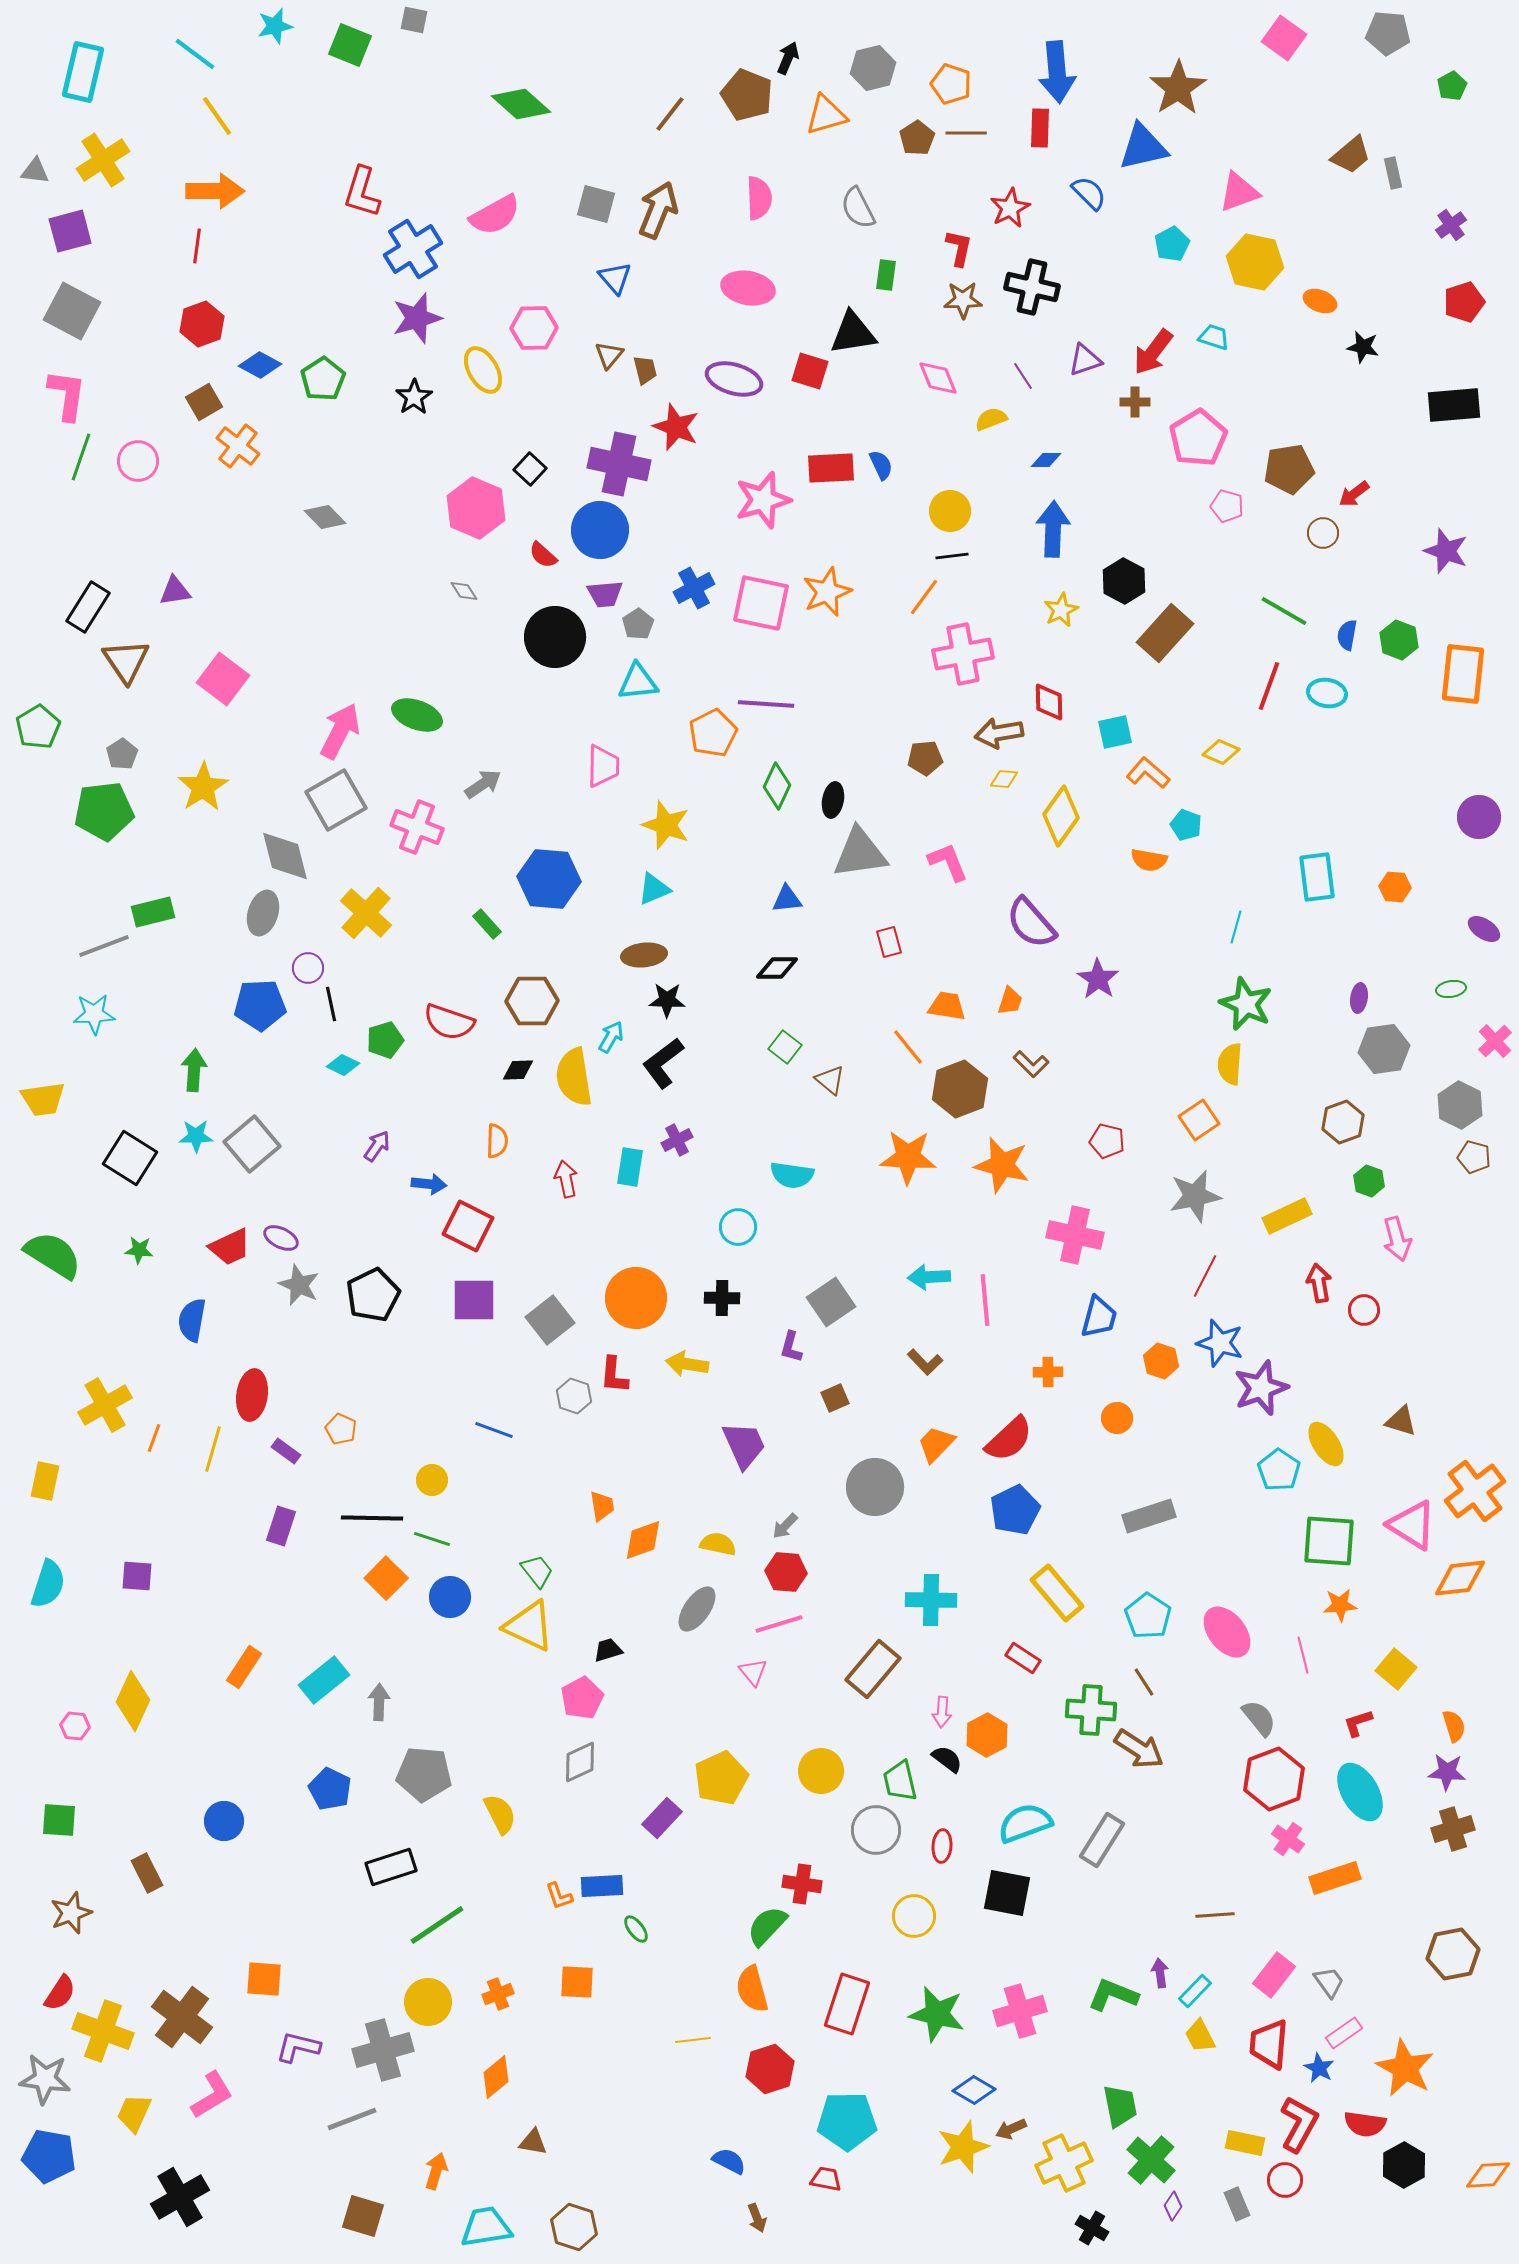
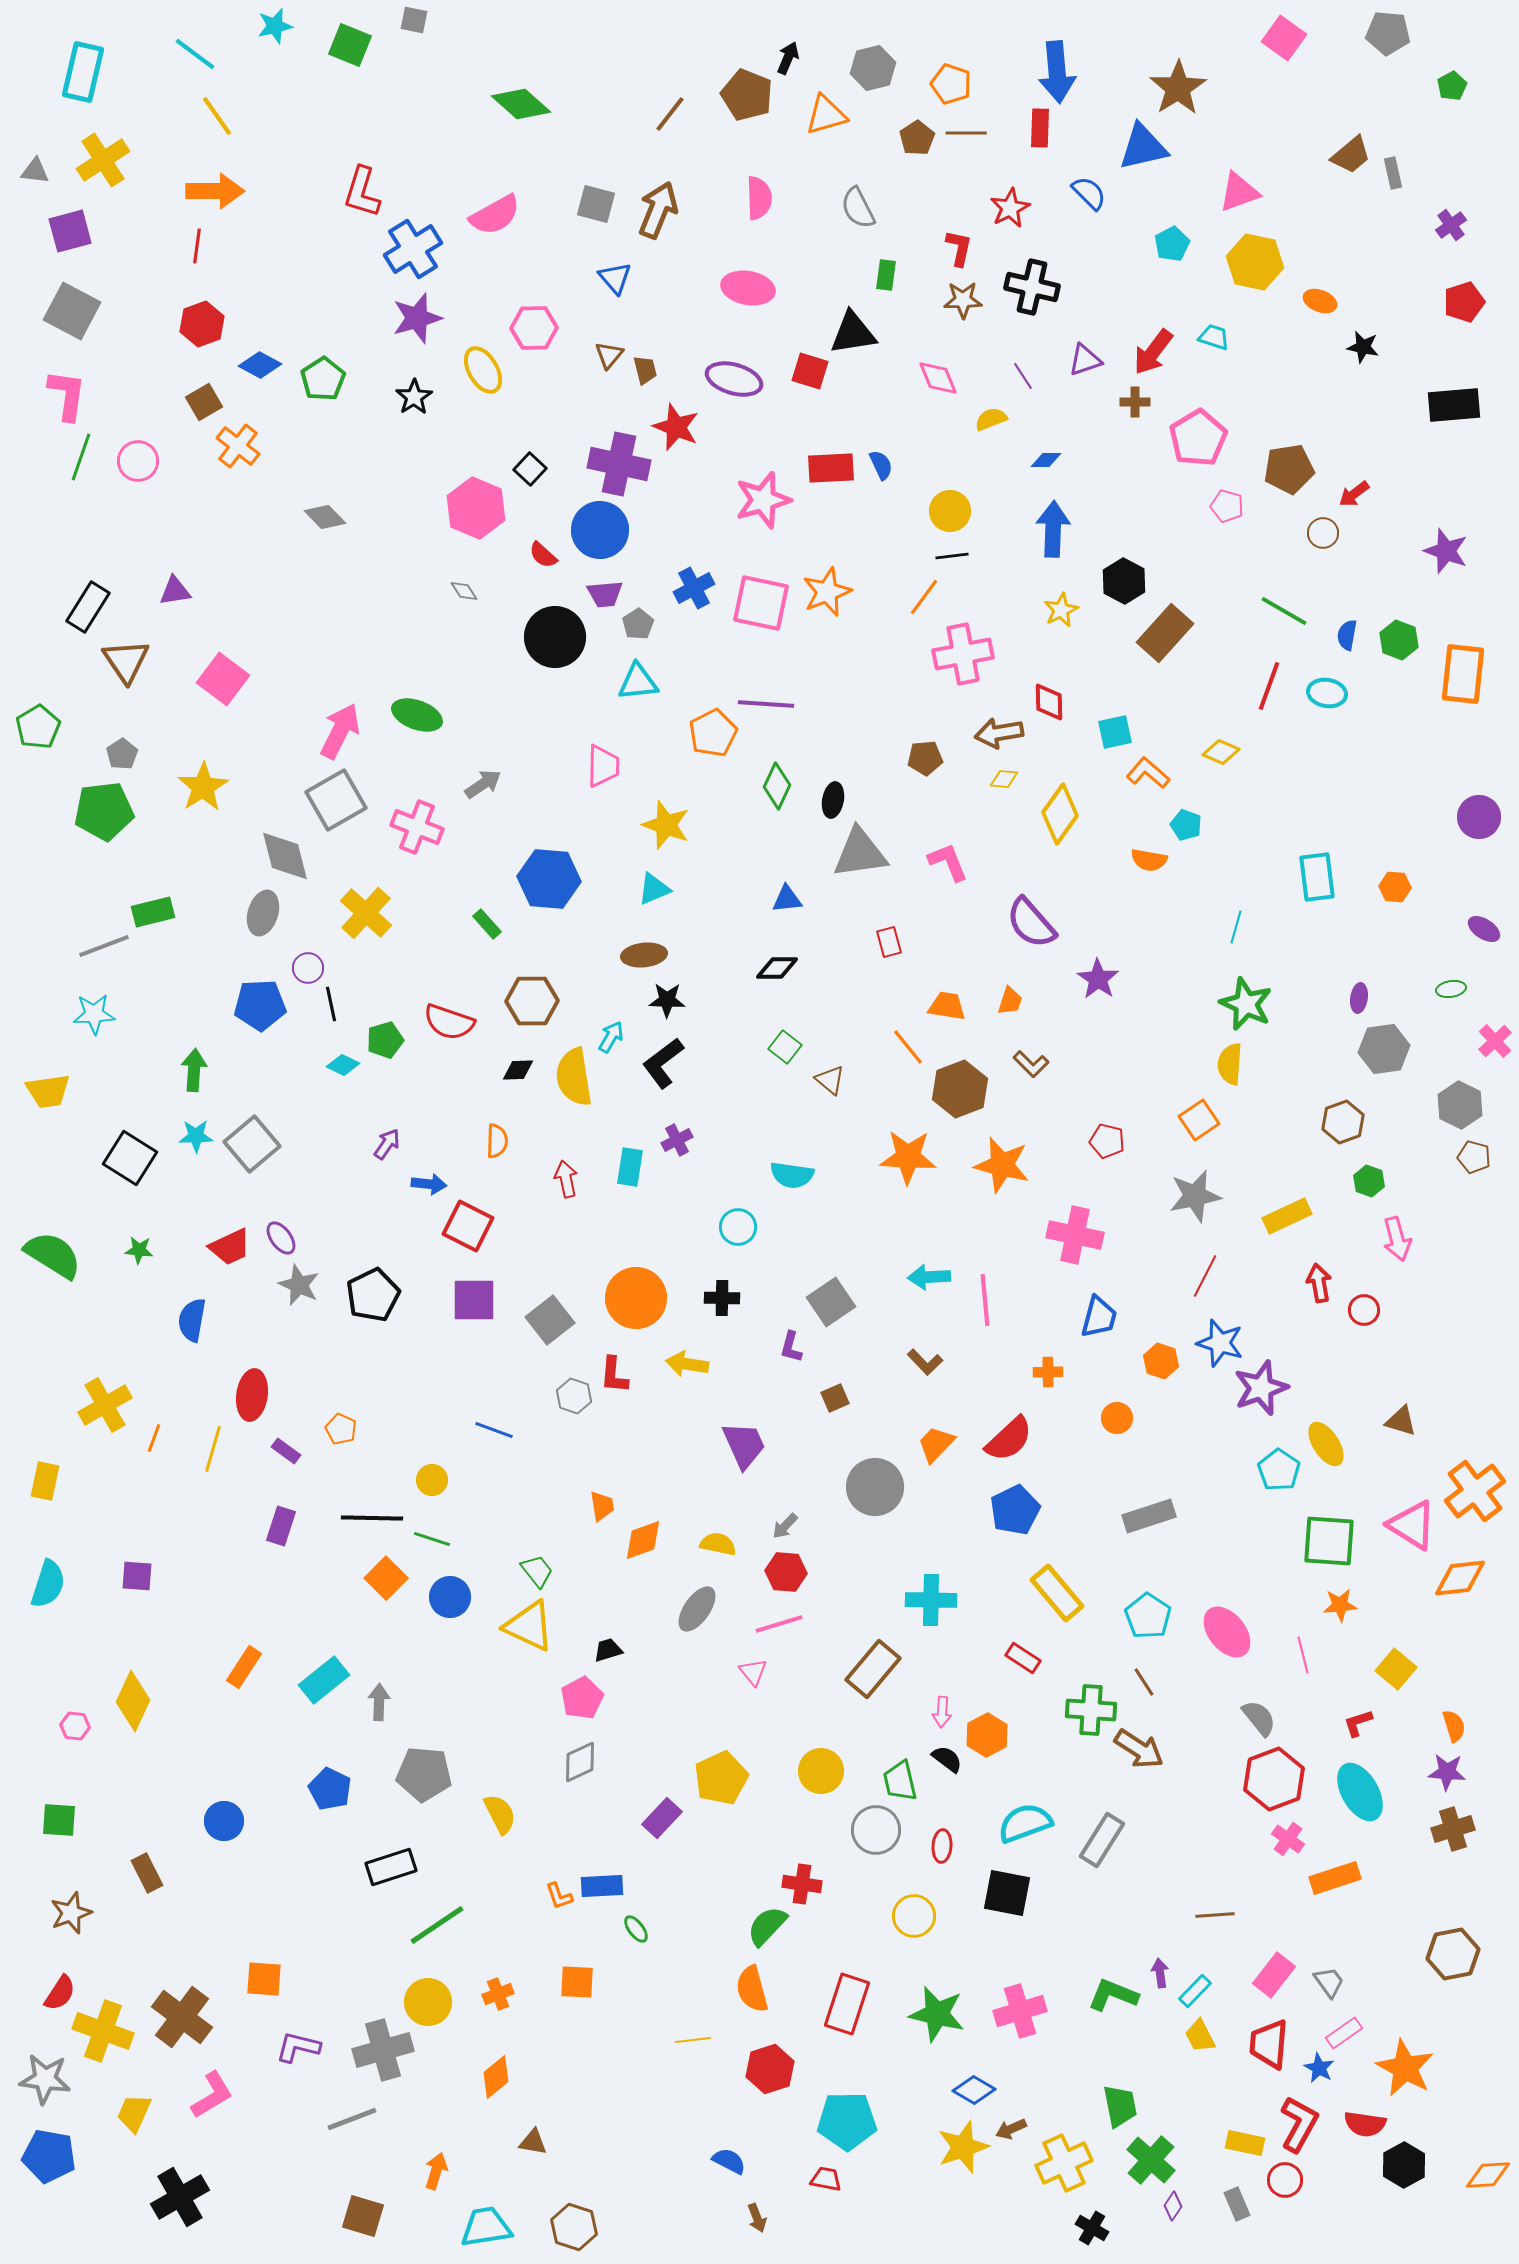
yellow diamond at (1061, 816): moved 1 px left, 2 px up
yellow trapezoid at (43, 1099): moved 5 px right, 8 px up
purple arrow at (377, 1146): moved 10 px right, 2 px up
purple ellipse at (281, 1238): rotated 28 degrees clockwise
